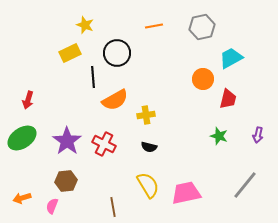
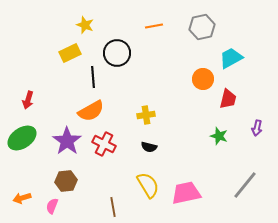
orange semicircle: moved 24 px left, 11 px down
purple arrow: moved 1 px left, 7 px up
